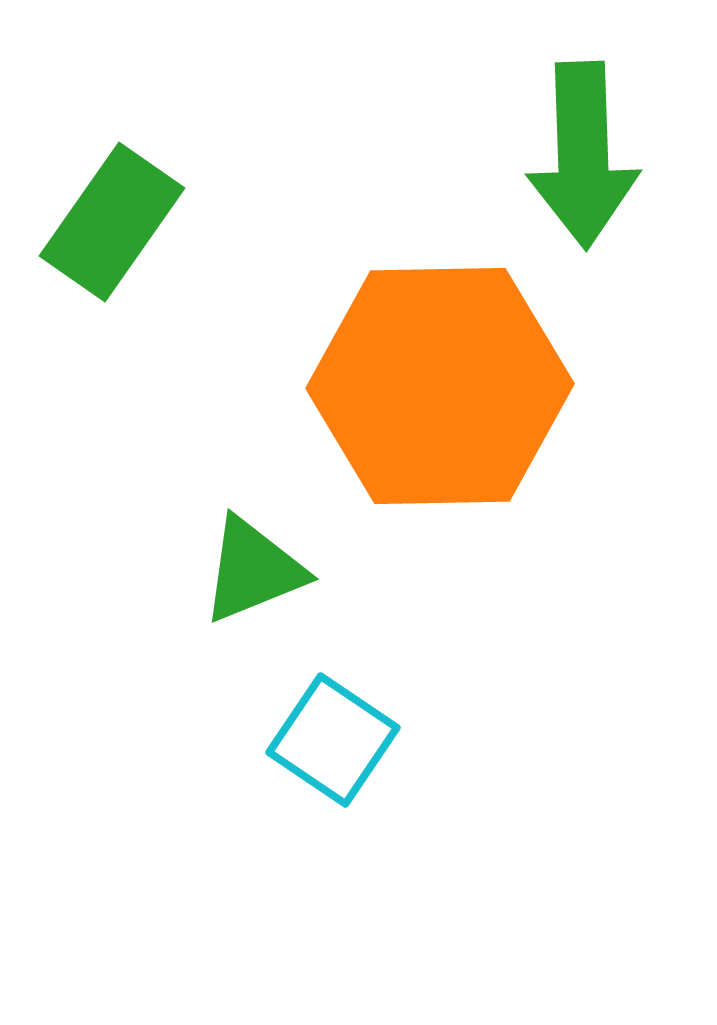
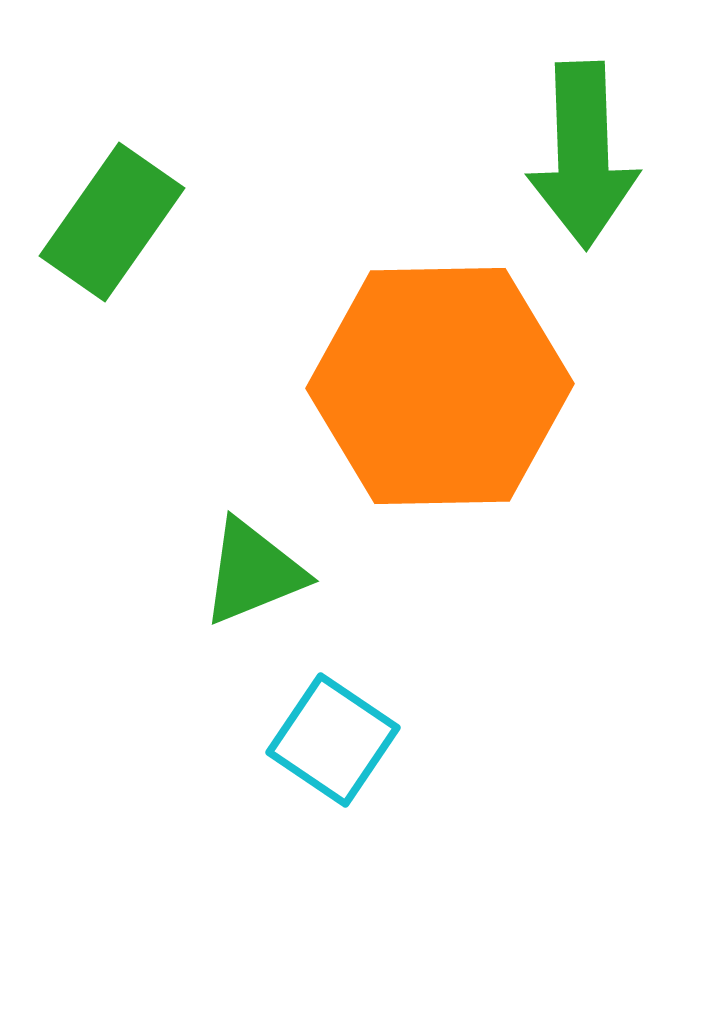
green triangle: moved 2 px down
